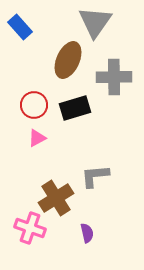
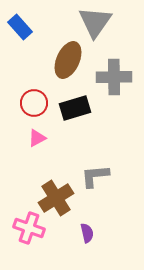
red circle: moved 2 px up
pink cross: moved 1 px left
